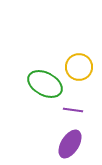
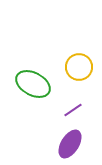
green ellipse: moved 12 px left
purple line: rotated 42 degrees counterclockwise
